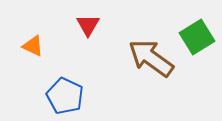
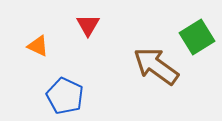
orange triangle: moved 5 px right
brown arrow: moved 5 px right, 8 px down
